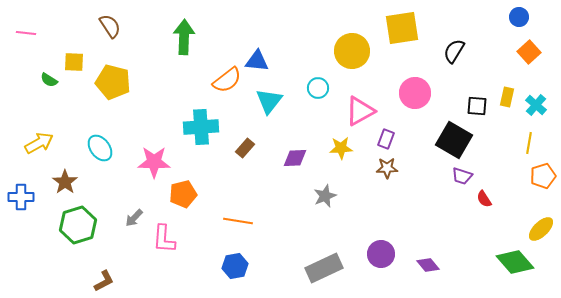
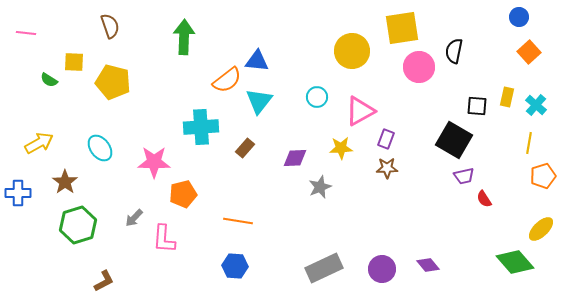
brown semicircle at (110, 26): rotated 15 degrees clockwise
black semicircle at (454, 51): rotated 20 degrees counterclockwise
cyan circle at (318, 88): moved 1 px left, 9 px down
pink circle at (415, 93): moved 4 px right, 26 px up
cyan triangle at (269, 101): moved 10 px left
purple trapezoid at (462, 176): moved 2 px right; rotated 30 degrees counterclockwise
gray star at (325, 196): moved 5 px left, 9 px up
blue cross at (21, 197): moved 3 px left, 4 px up
purple circle at (381, 254): moved 1 px right, 15 px down
blue hexagon at (235, 266): rotated 15 degrees clockwise
